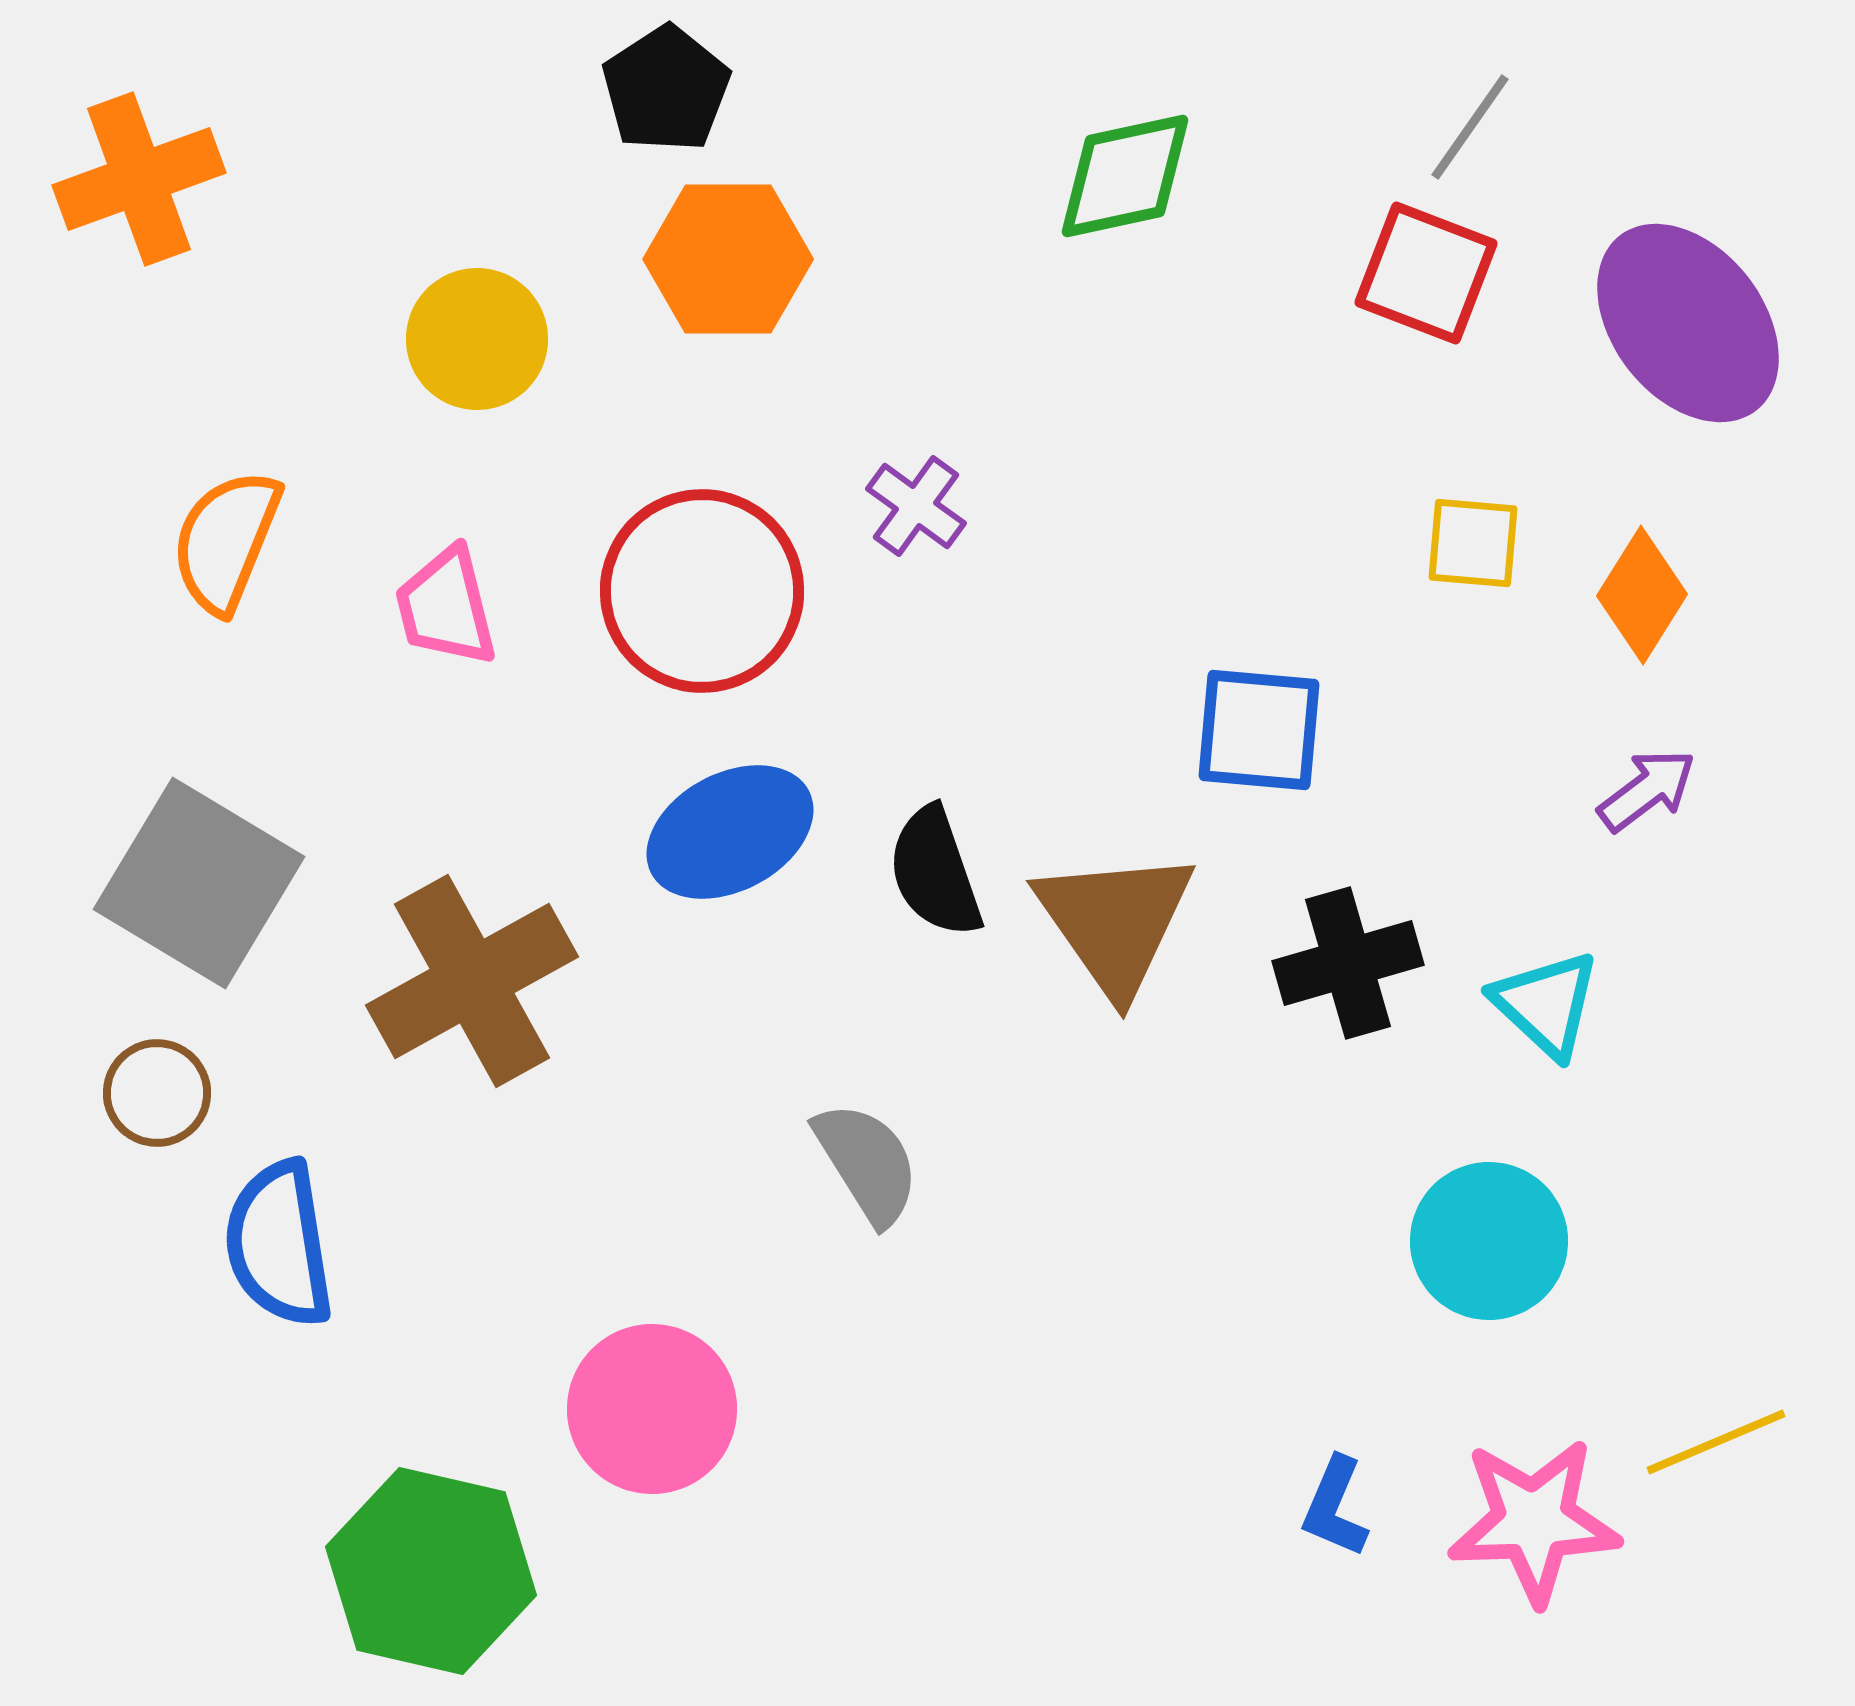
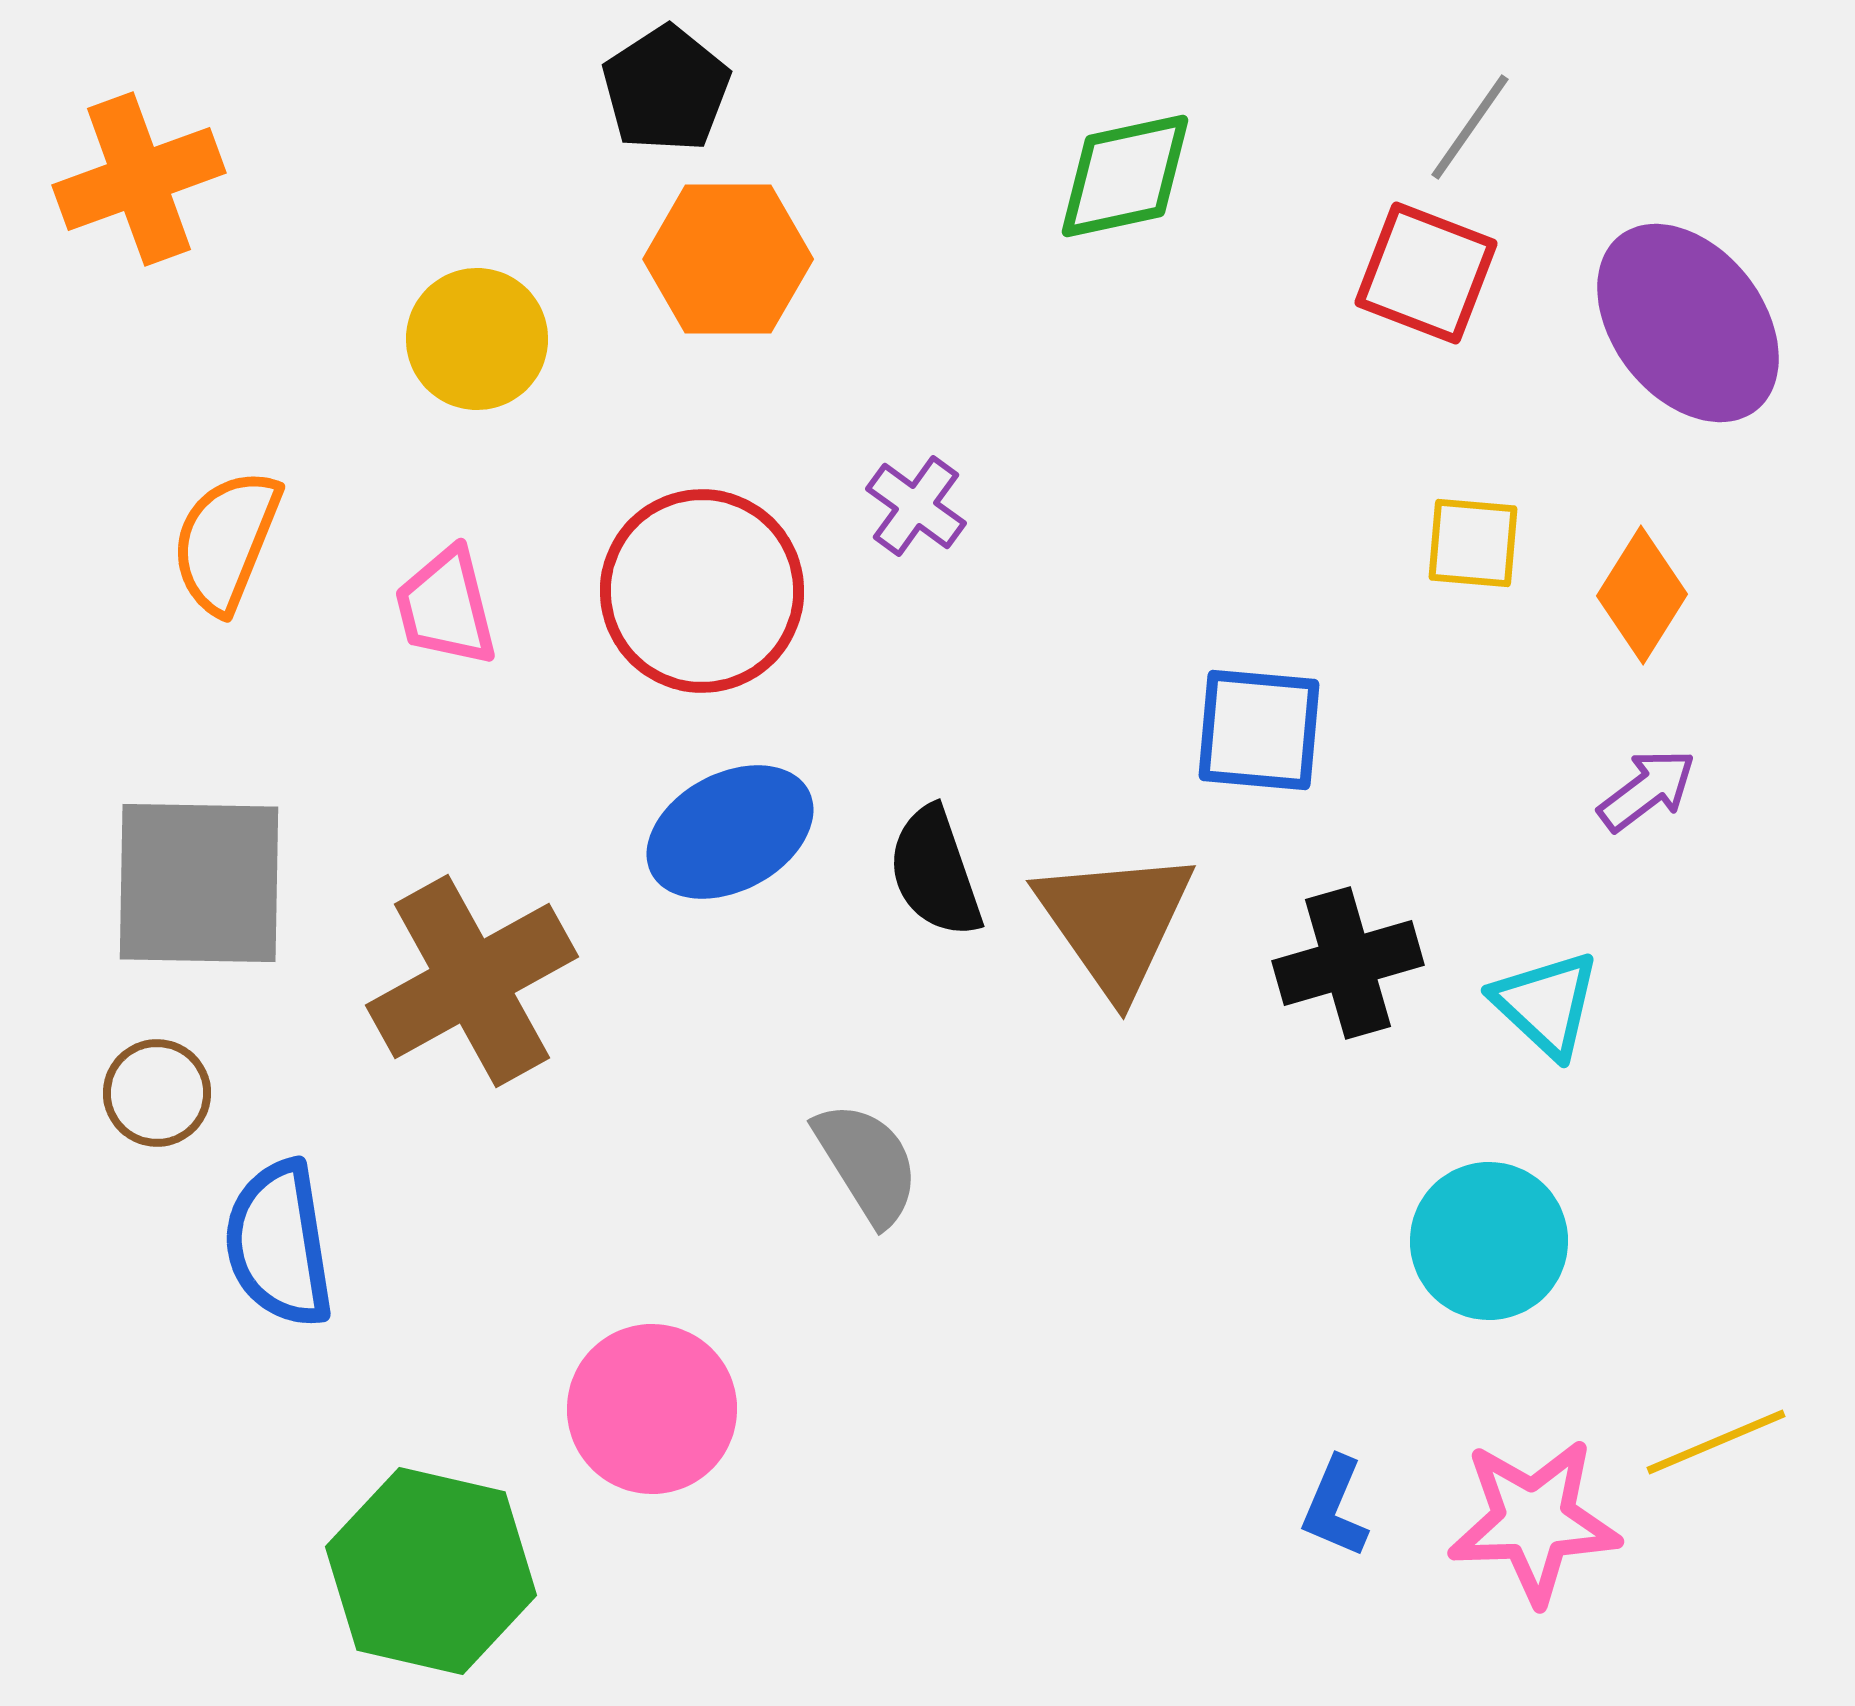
gray square: rotated 30 degrees counterclockwise
